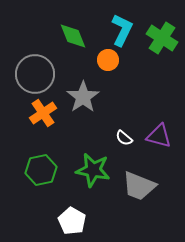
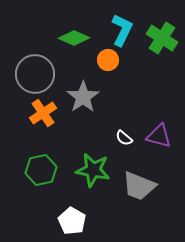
green diamond: moved 1 px right, 2 px down; rotated 44 degrees counterclockwise
